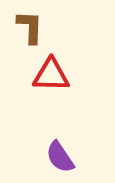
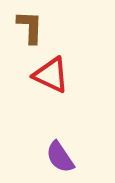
red triangle: rotated 24 degrees clockwise
